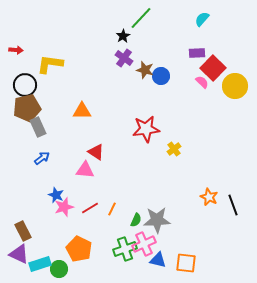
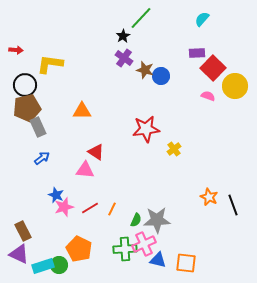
pink semicircle: moved 6 px right, 14 px down; rotated 24 degrees counterclockwise
green cross: rotated 15 degrees clockwise
cyan rectangle: moved 3 px right, 2 px down
green circle: moved 4 px up
